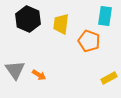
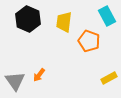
cyan rectangle: moved 2 px right; rotated 36 degrees counterclockwise
yellow trapezoid: moved 3 px right, 2 px up
gray triangle: moved 11 px down
orange arrow: rotated 96 degrees clockwise
